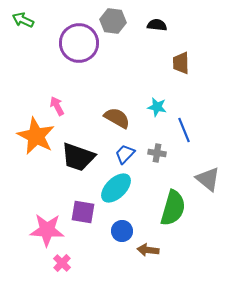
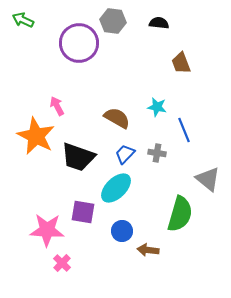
black semicircle: moved 2 px right, 2 px up
brown trapezoid: rotated 20 degrees counterclockwise
green semicircle: moved 7 px right, 6 px down
